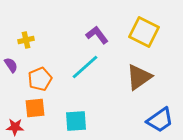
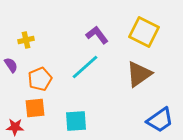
brown triangle: moved 3 px up
